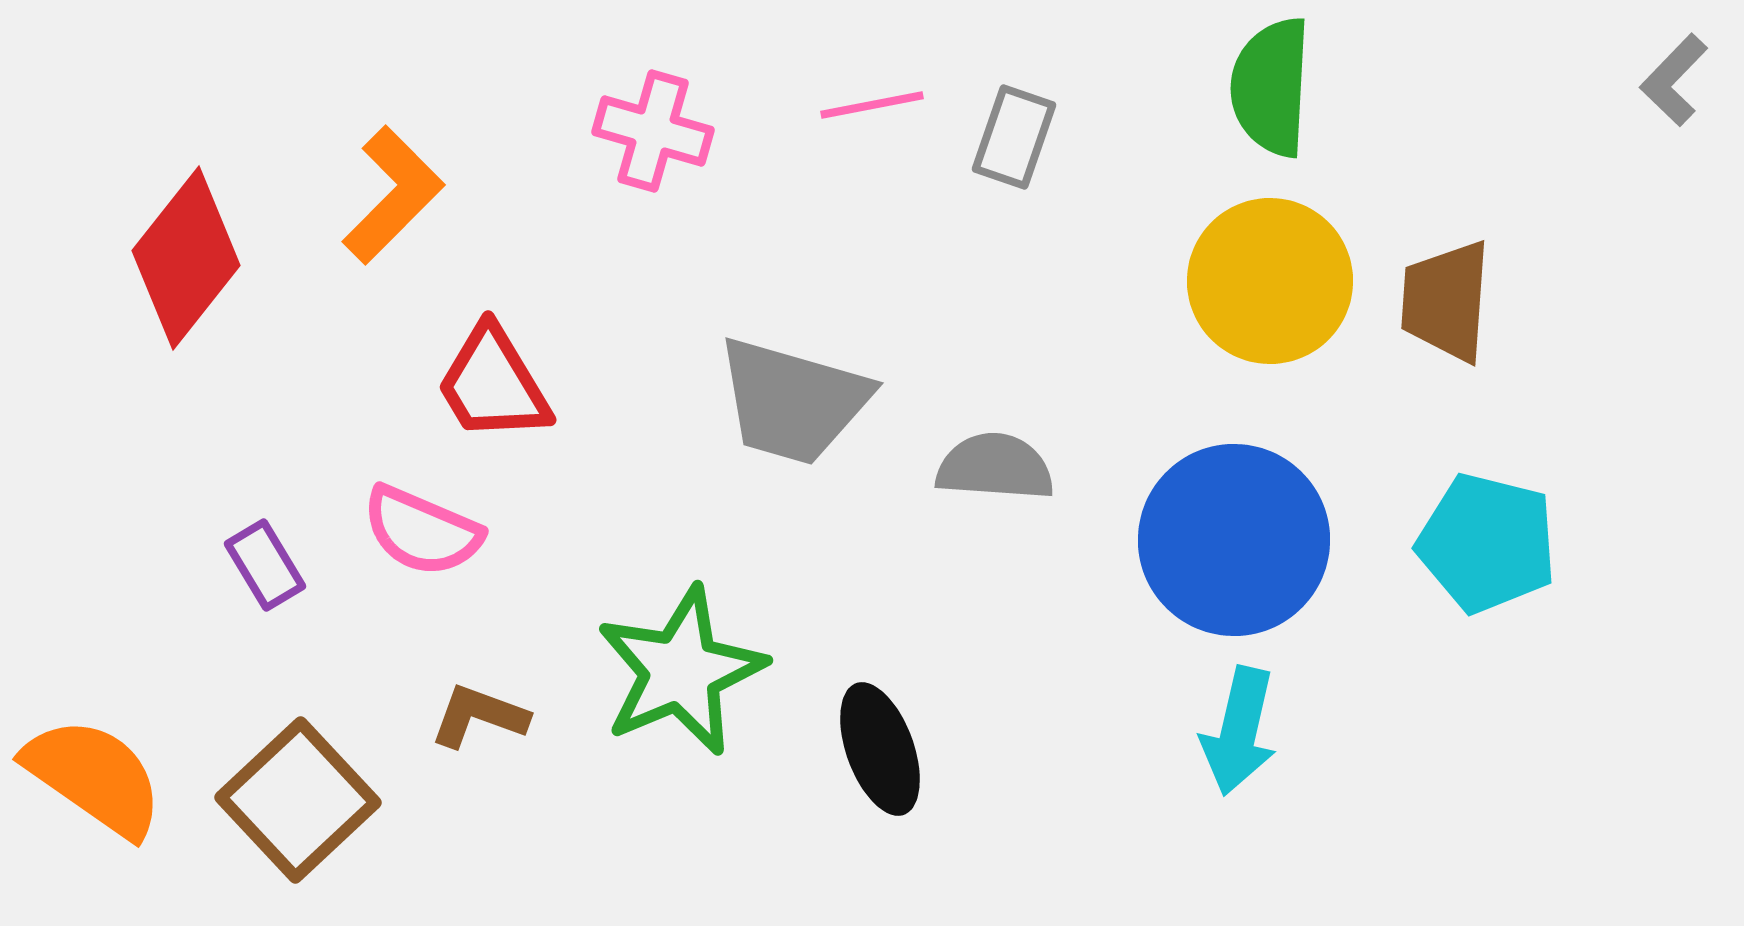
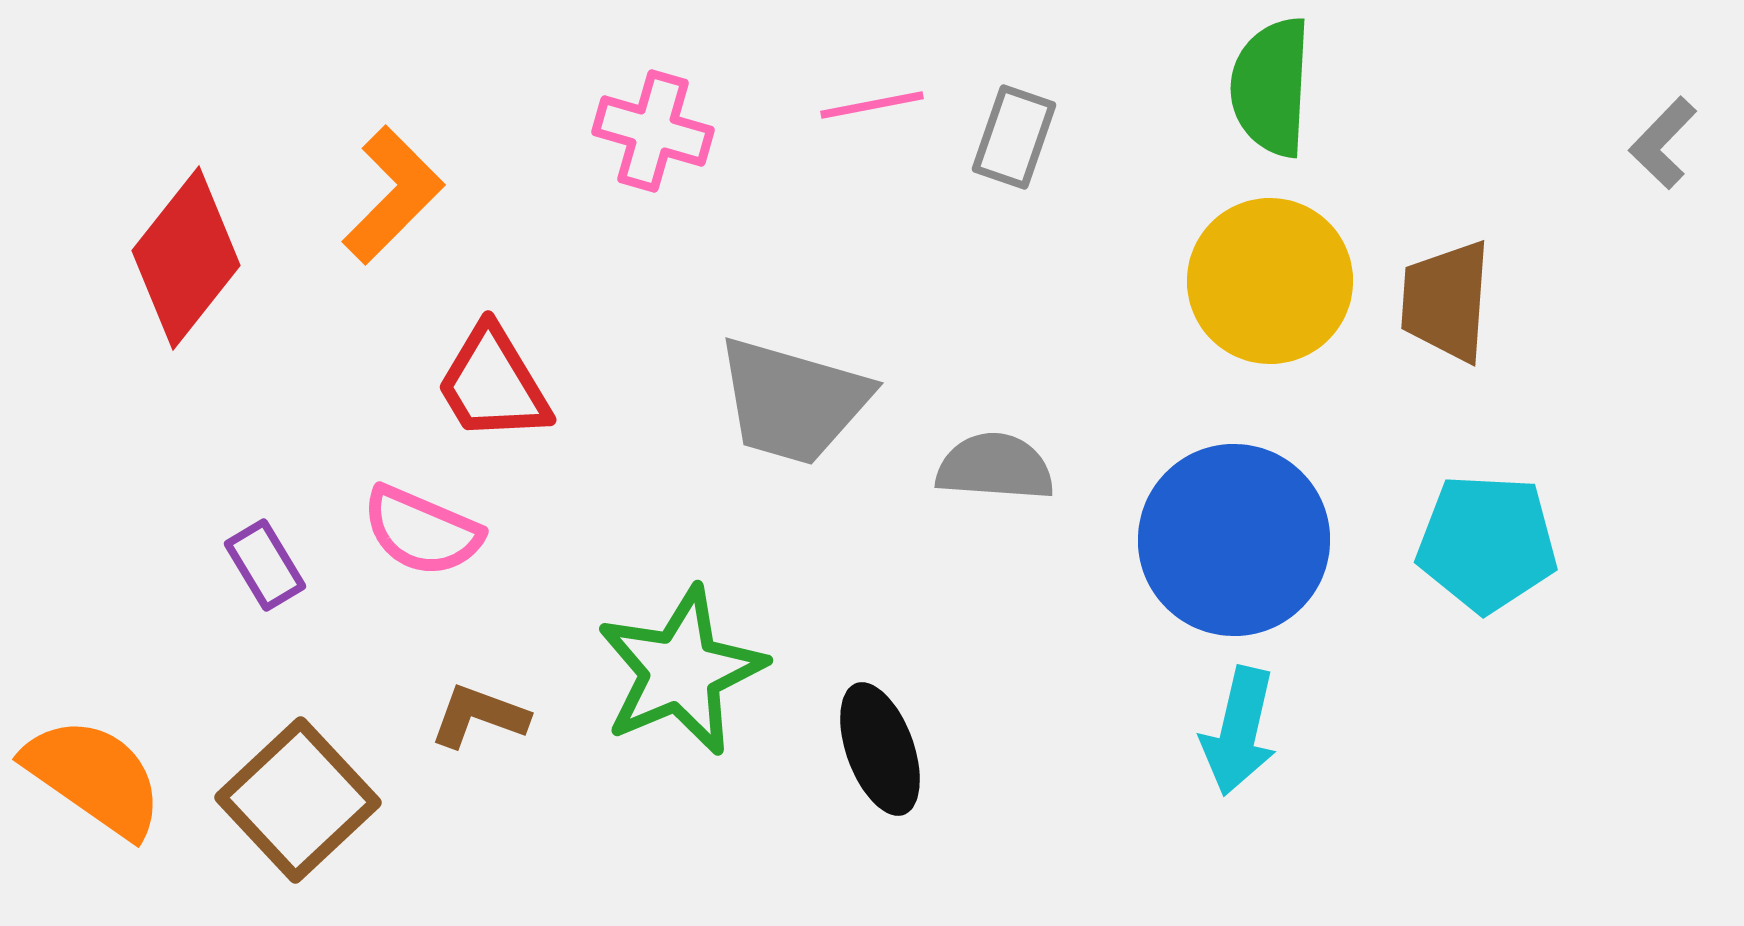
gray L-shape: moved 11 px left, 63 px down
cyan pentagon: rotated 11 degrees counterclockwise
